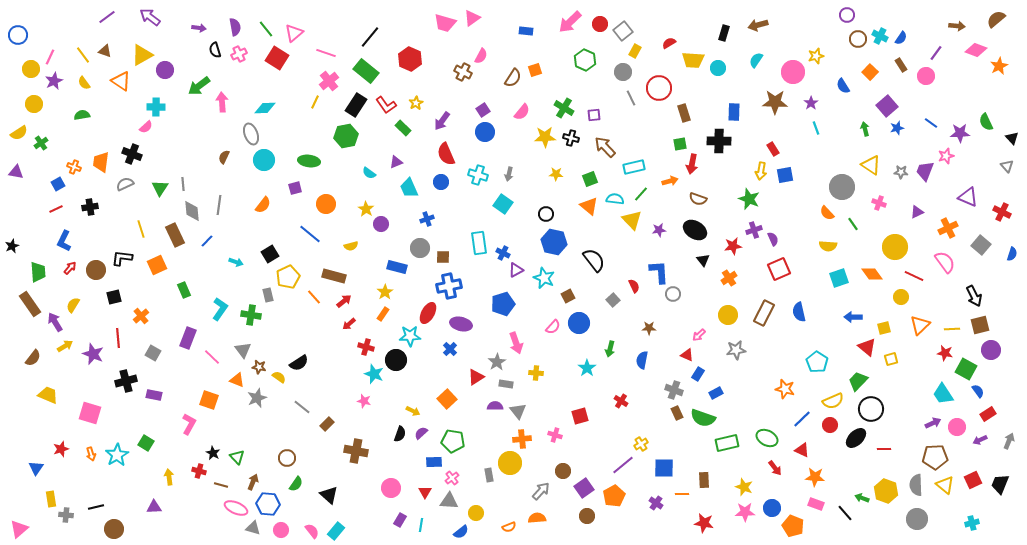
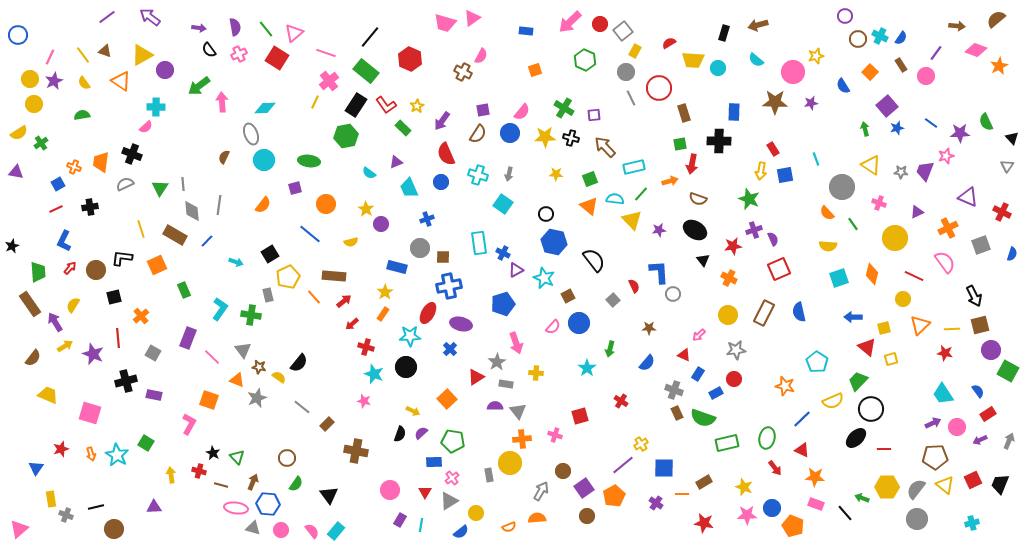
purple circle at (847, 15): moved 2 px left, 1 px down
black semicircle at (215, 50): moved 6 px left; rotated 21 degrees counterclockwise
cyan semicircle at (756, 60): rotated 84 degrees counterclockwise
yellow circle at (31, 69): moved 1 px left, 10 px down
gray circle at (623, 72): moved 3 px right
brown semicircle at (513, 78): moved 35 px left, 56 px down
yellow star at (416, 103): moved 1 px right, 3 px down
purple star at (811, 103): rotated 24 degrees clockwise
purple square at (483, 110): rotated 24 degrees clockwise
cyan line at (816, 128): moved 31 px down
blue circle at (485, 132): moved 25 px right, 1 px down
gray triangle at (1007, 166): rotated 16 degrees clockwise
brown rectangle at (175, 235): rotated 35 degrees counterclockwise
gray square at (981, 245): rotated 30 degrees clockwise
yellow semicircle at (351, 246): moved 4 px up
yellow circle at (895, 247): moved 9 px up
orange diamond at (872, 274): rotated 50 degrees clockwise
brown rectangle at (334, 276): rotated 10 degrees counterclockwise
orange cross at (729, 278): rotated 28 degrees counterclockwise
yellow circle at (901, 297): moved 2 px right, 2 px down
red arrow at (349, 324): moved 3 px right
red triangle at (687, 355): moved 3 px left
black circle at (396, 360): moved 10 px right, 7 px down
blue semicircle at (642, 360): moved 5 px right, 3 px down; rotated 150 degrees counterclockwise
black semicircle at (299, 363): rotated 18 degrees counterclockwise
green square at (966, 369): moved 42 px right, 2 px down
orange star at (785, 389): moved 3 px up
red circle at (830, 425): moved 96 px left, 46 px up
green ellipse at (767, 438): rotated 75 degrees clockwise
cyan star at (117, 455): rotated 10 degrees counterclockwise
yellow arrow at (169, 477): moved 2 px right, 2 px up
brown rectangle at (704, 480): moved 2 px down; rotated 63 degrees clockwise
gray semicircle at (916, 485): moved 4 px down; rotated 40 degrees clockwise
pink circle at (391, 488): moved 1 px left, 2 px down
gray arrow at (541, 491): rotated 12 degrees counterclockwise
yellow hexagon at (886, 491): moved 1 px right, 4 px up; rotated 20 degrees counterclockwise
black triangle at (329, 495): rotated 12 degrees clockwise
gray triangle at (449, 501): rotated 36 degrees counterclockwise
pink ellipse at (236, 508): rotated 15 degrees counterclockwise
pink star at (745, 512): moved 2 px right, 3 px down
gray cross at (66, 515): rotated 16 degrees clockwise
